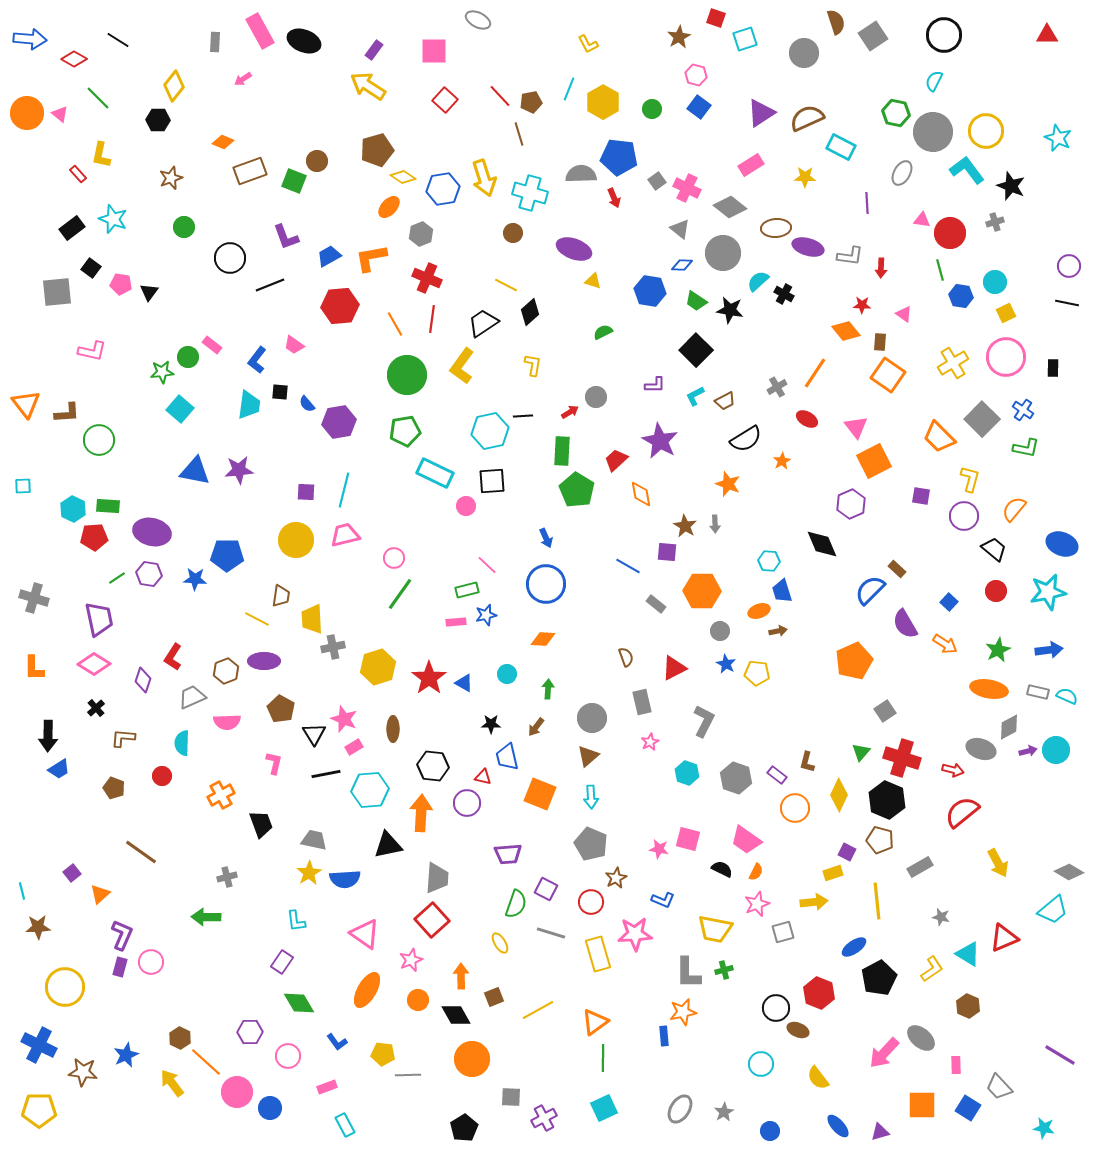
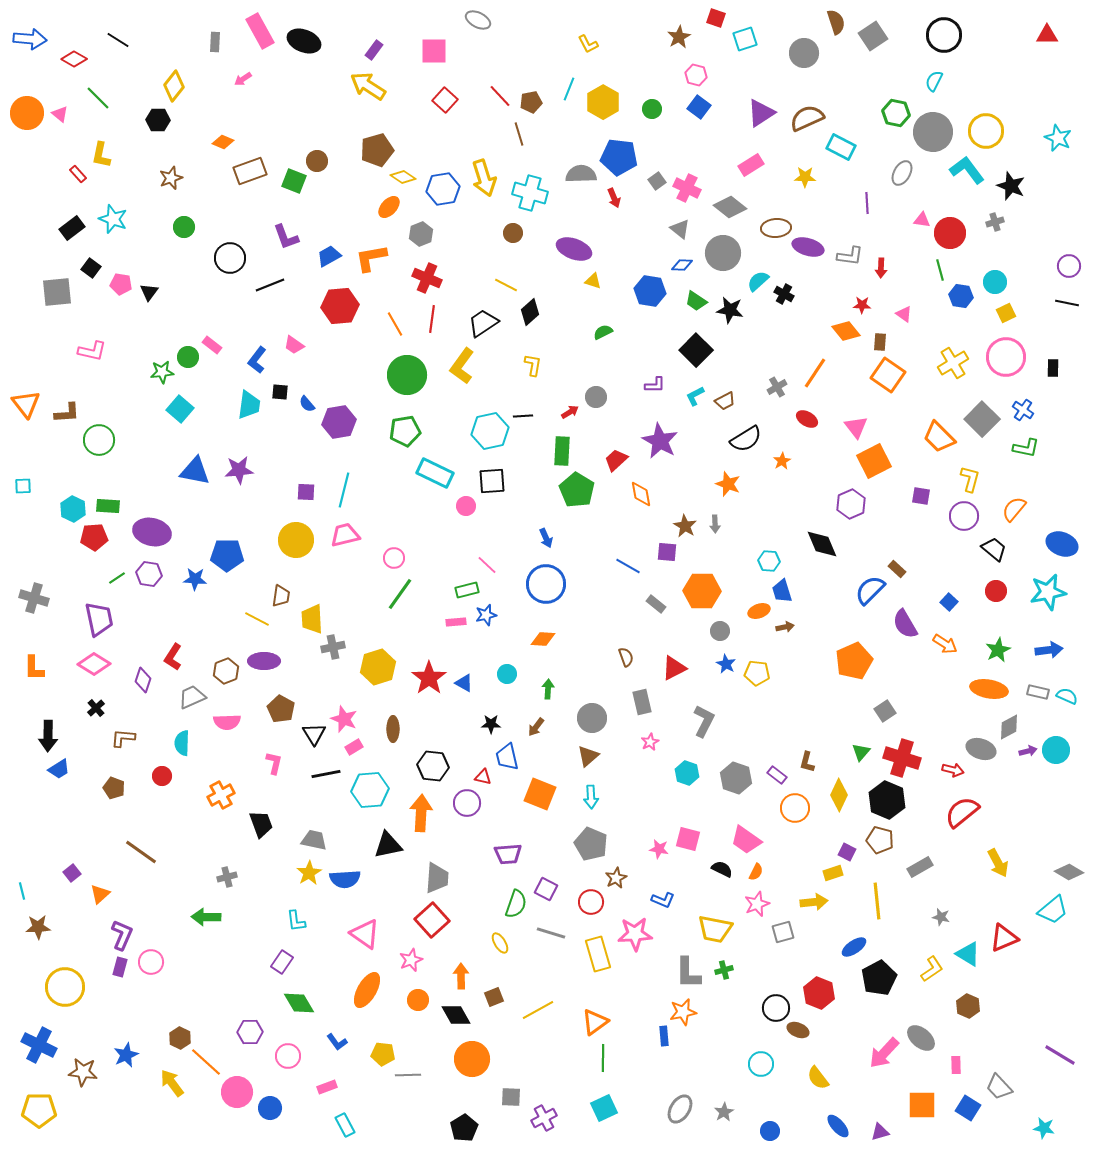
brown arrow at (778, 631): moved 7 px right, 4 px up
